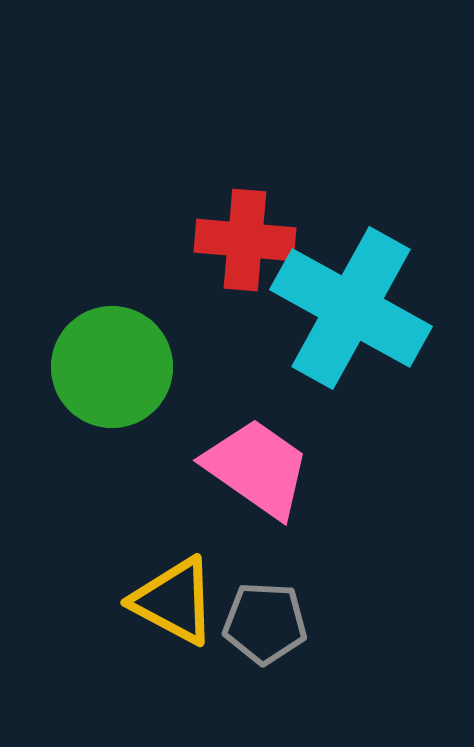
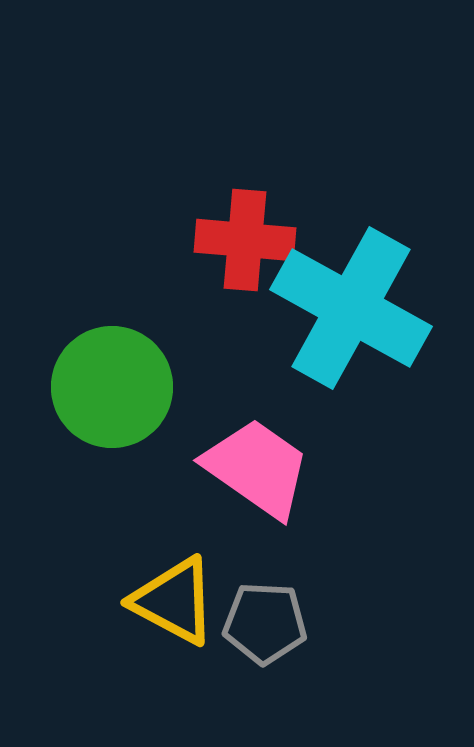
green circle: moved 20 px down
